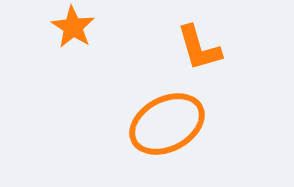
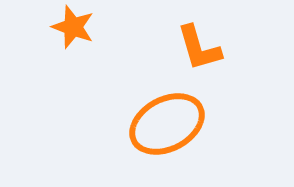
orange star: rotated 12 degrees counterclockwise
